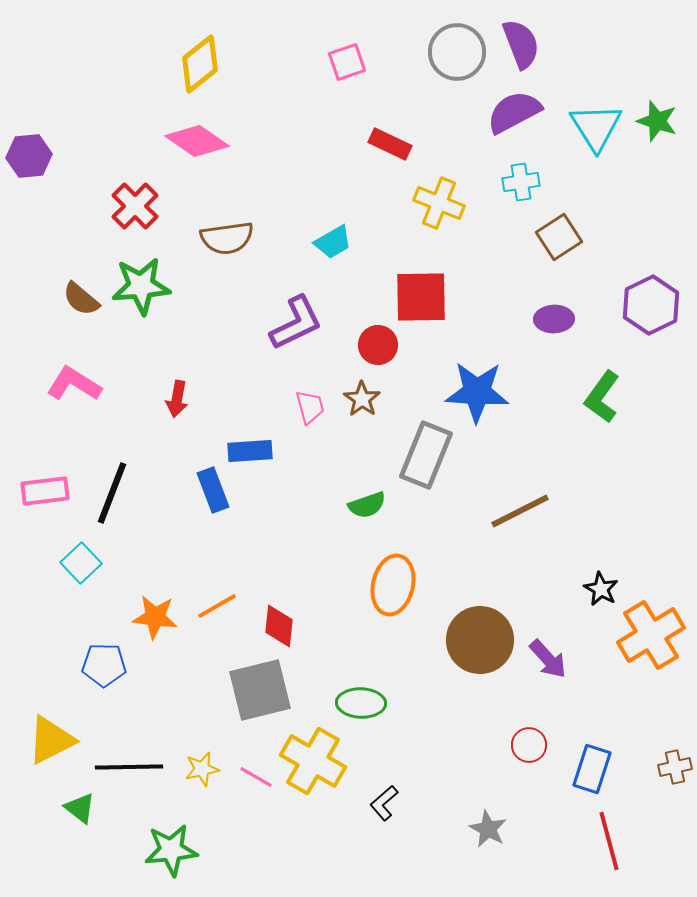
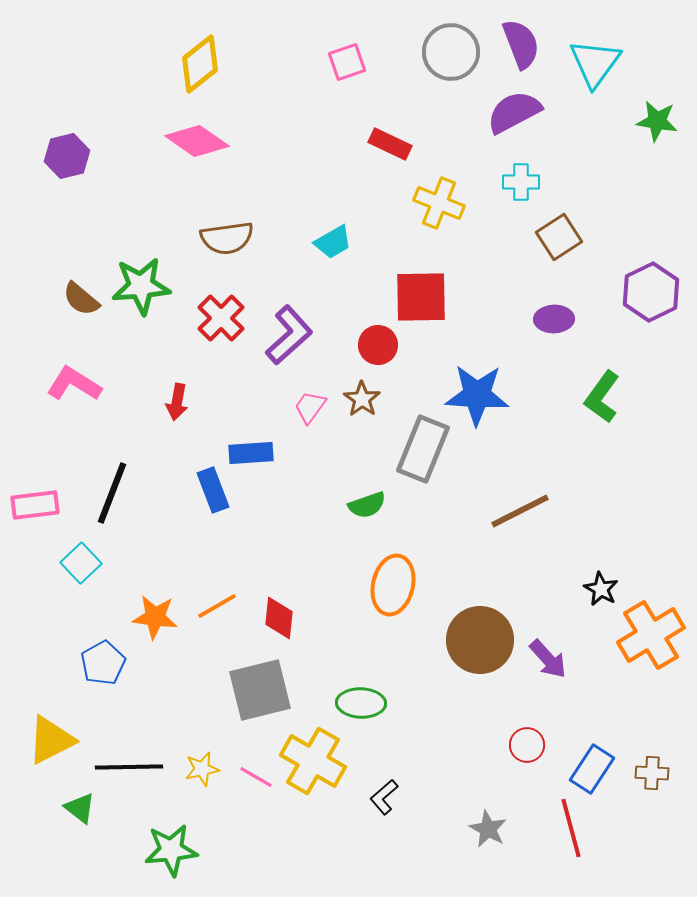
gray circle at (457, 52): moved 6 px left
green star at (657, 121): rotated 9 degrees counterclockwise
cyan triangle at (596, 127): moved 1 px left, 64 px up; rotated 8 degrees clockwise
purple hexagon at (29, 156): moved 38 px right; rotated 9 degrees counterclockwise
cyan cross at (521, 182): rotated 9 degrees clockwise
red cross at (135, 206): moved 86 px right, 112 px down
purple hexagon at (651, 305): moved 13 px up
purple L-shape at (296, 323): moved 7 px left, 12 px down; rotated 16 degrees counterclockwise
blue star at (477, 392): moved 3 px down
red arrow at (177, 399): moved 3 px down
pink trapezoid at (310, 407): rotated 129 degrees counterclockwise
blue rectangle at (250, 451): moved 1 px right, 2 px down
gray rectangle at (426, 455): moved 3 px left, 6 px up
pink rectangle at (45, 491): moved 10 px left, 14 px down
red diamond at (279, 626): moved 8 px up
blue pentagon at (104, 665): moved 1 px left, 2 px up; rotated 30 degrees counterclockwise
red circle at (529, 745): moved 2 px left
brown cross at (675, 767): moved 23 px left, 6 px down; rotated 16 degrees clockwise
blue rectangle at (592, 769): rotated 15 degrees clockwise
black L-shape at (384, 803): moved 6 px up
red line at (609, 841): moved 38 px left, 13 px up
